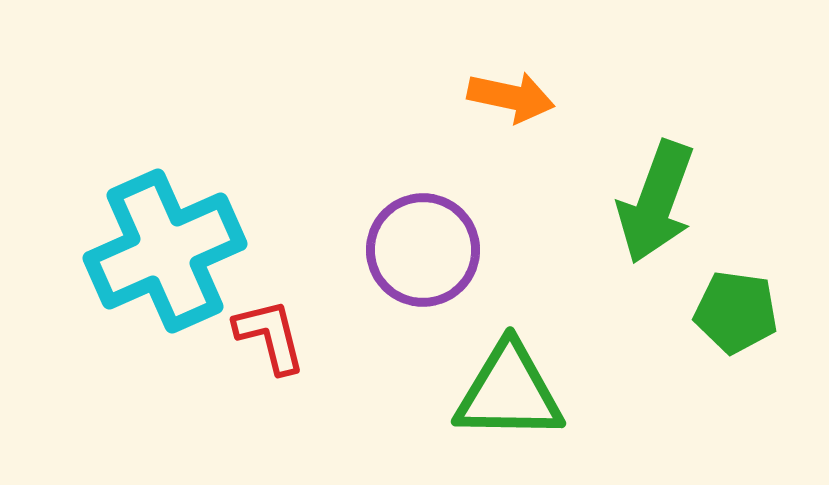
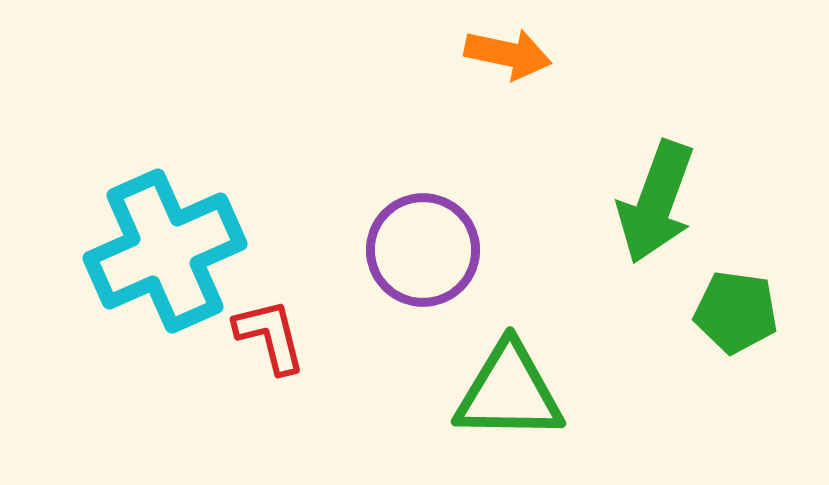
orange arrow: moved 3 px left, 43 px up
